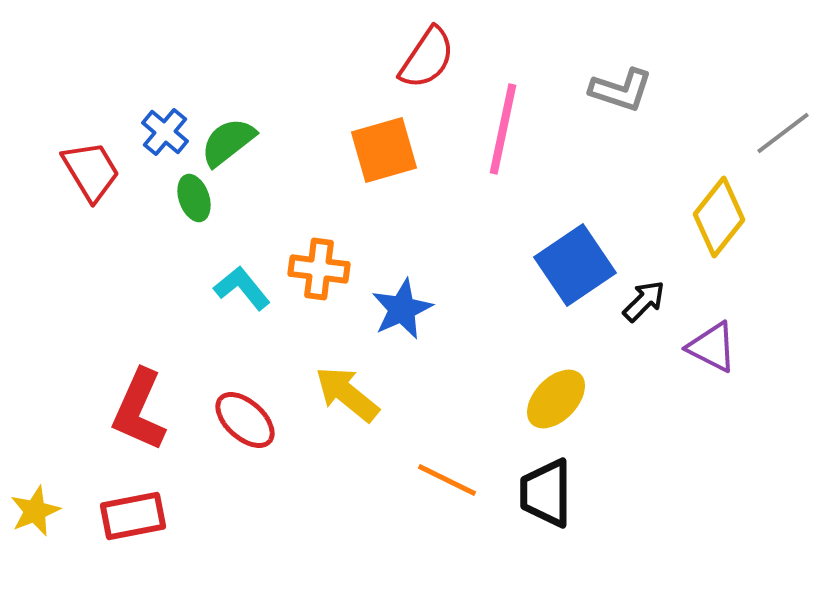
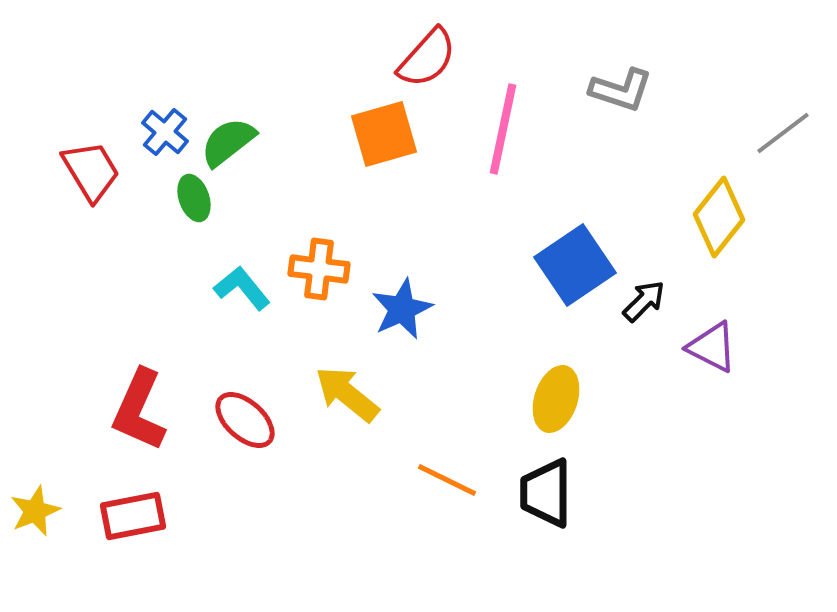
red semicircle: rotated 8 degrees clockwise
orange square: moved 16 px up
yellow ellipse: rotated 26 degrees counterclockwise
